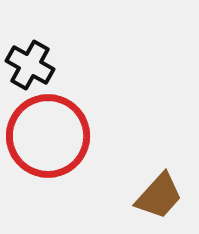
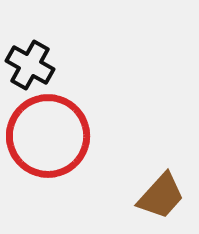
brown trapezoid: moved 2 px right
